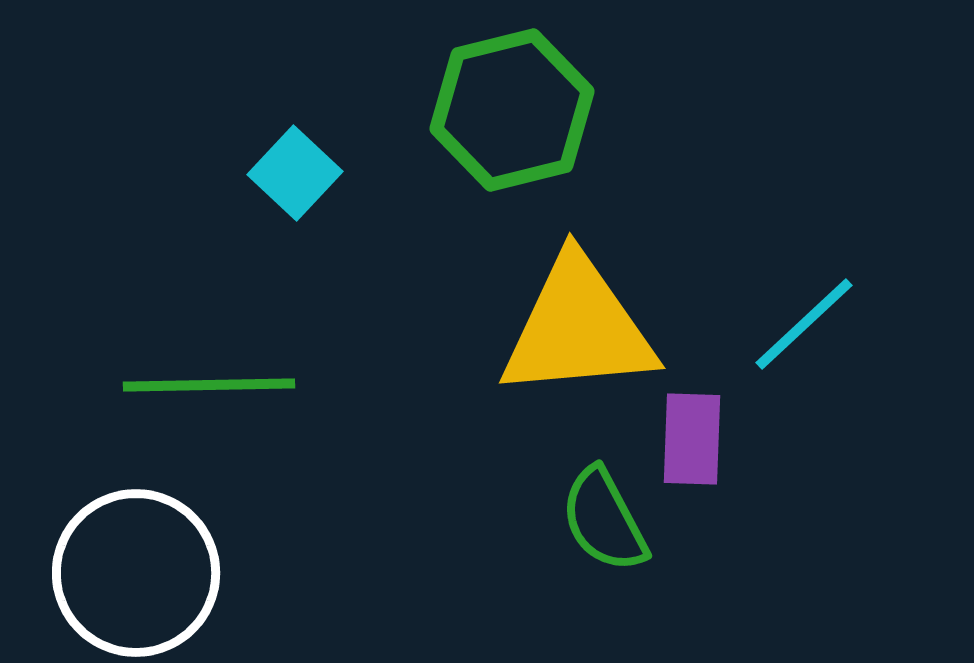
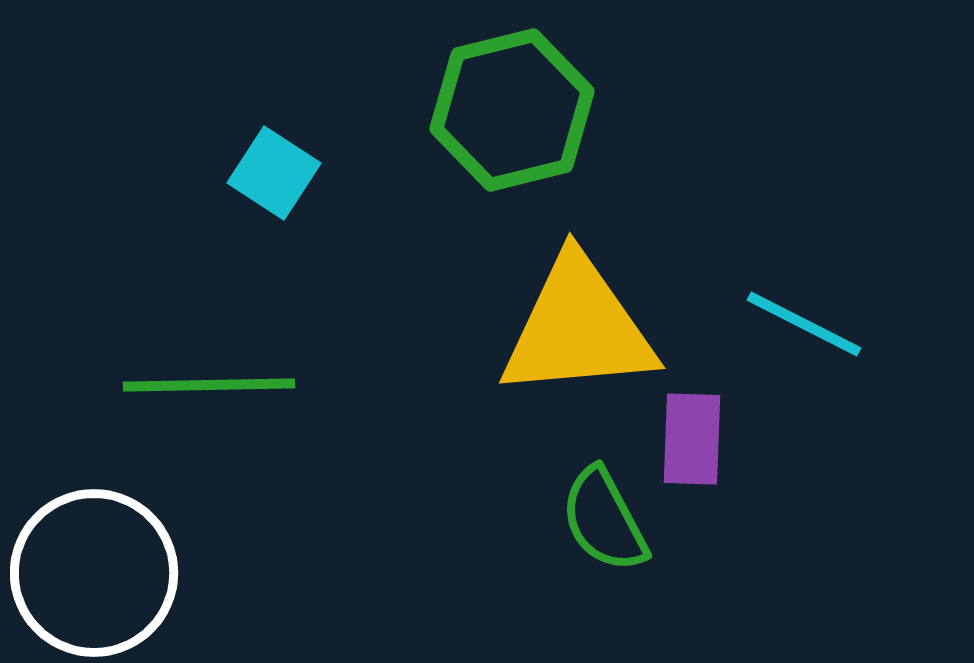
cyan square: moved 21 px left; rotated 10 degrees counterclockwise
cyan line: rotated 70 degrees clockwise
white circle: moved 42 px left
